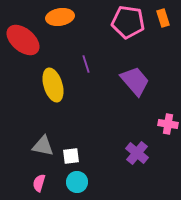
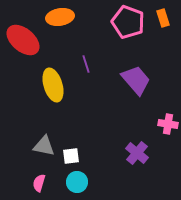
pink pentagon: rotated 12 degrees clockwise
purple trapezoid: moved 1 px right, 1 px up
gray triangle: moved 1 px right
